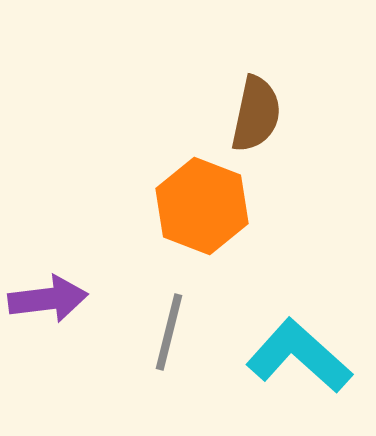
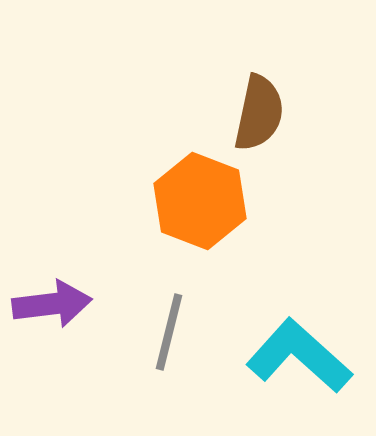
brown semicircle: moved 3 px right, 1 px up
orange hexagon: moved 2 px left, 5 px up
purple arrow: moved 4 px right, 5 px down
